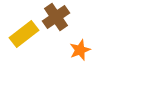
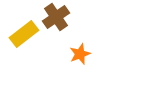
orange star: moved 4 px down
